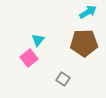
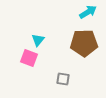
pink square: rotated 30 degrees counterclockwise
gray square: rotated 24 degrees counterclockwise
